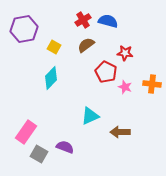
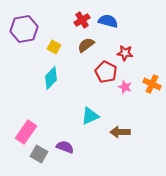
red cross: moved 1 px left
orange cross: rotated 18 degrees clockwise
